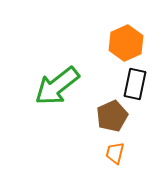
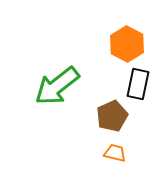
orange hexagon: moved 1 px right, 1 px down; rotated 8 degrees counterclockwise
black rectangle: moved 3 px right
orange trapezoid: rotated 90 degrees clockwise
